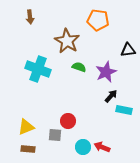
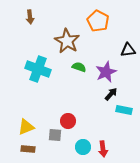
orange pentagon: moved 1 px down; rotated 20 degrees clockwise
black arrow: moved 2 px up
red arrow: moved 1 px right, 2 px down; rotated 119 degrees counterclockwise
